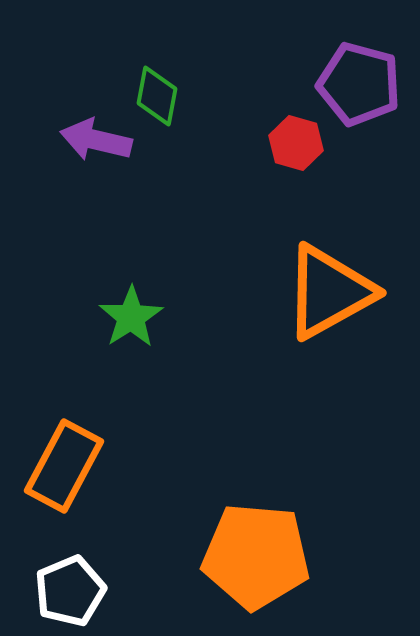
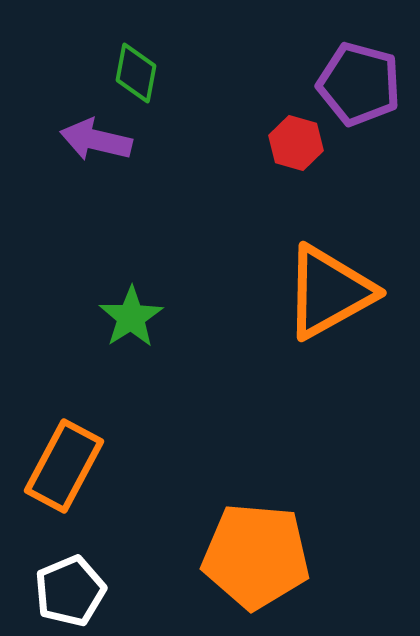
green diamond: moved 21 px left, 23 px up
